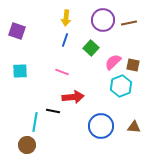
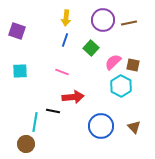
cyan hexagon: rotated 10 degrees counterclockwise
brown triangle: rotated 40 degrees clockwise
brown circle: moved 1 px left, 1 px up
